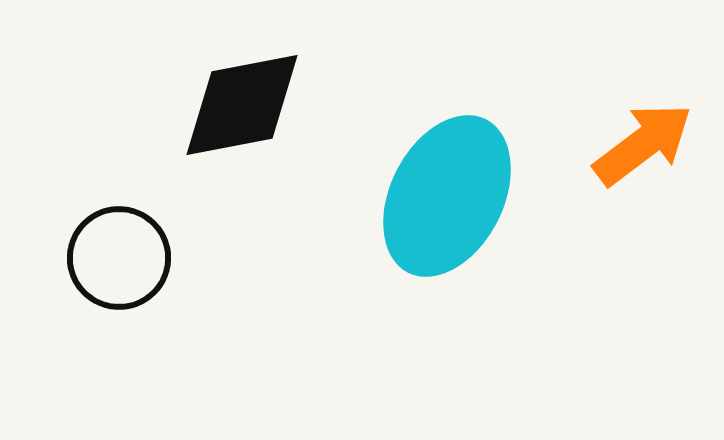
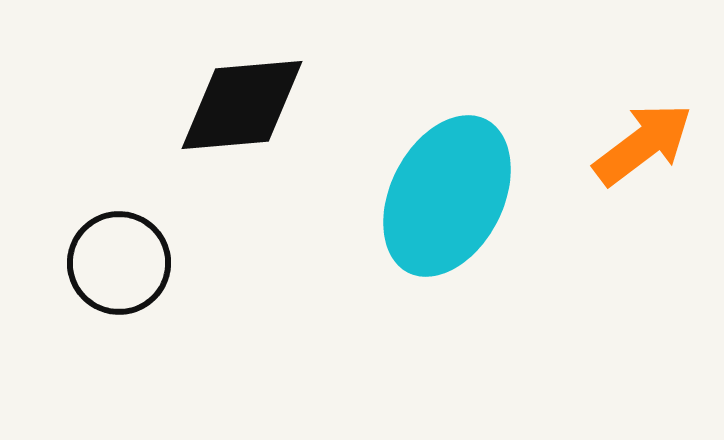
black diamond: rotated 6 degrees clockwise
black circle: moved 5 px down
